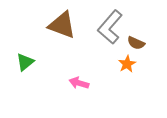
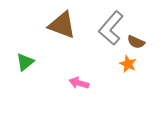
gray L-shape: moved 1 px right, 1 px down
brown semicircle: moved 1 px up
orange star: moved 1 px right; rotated 18 degrees counterclockwise
